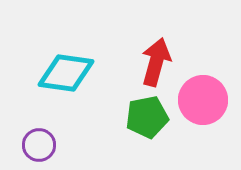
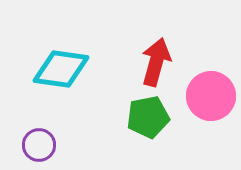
cyan diamond: moved 5 px left, 4 px up
pink circle: moved 8 px right, 4 px up
green pentagon: moved 1 px right
